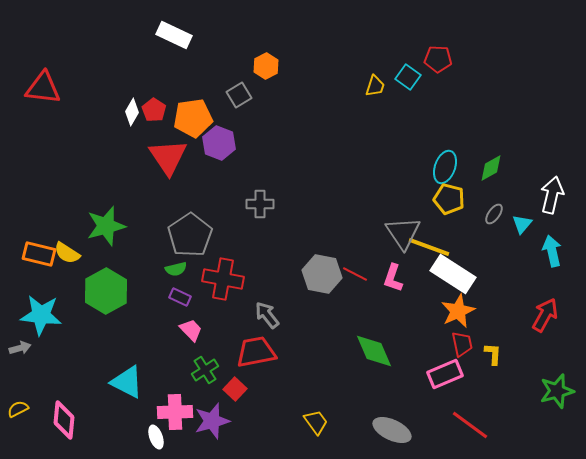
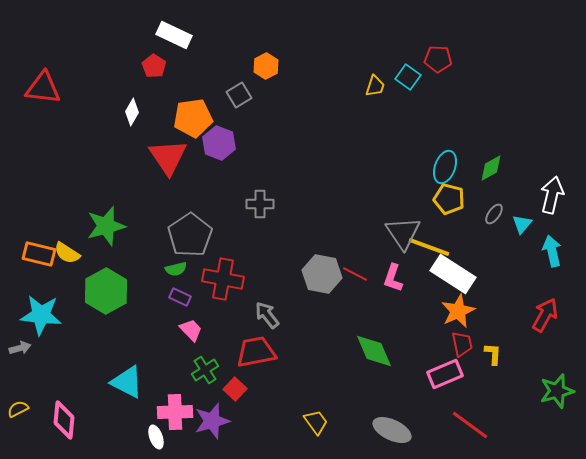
red pentagon at (154, 110): moved 44 px up
